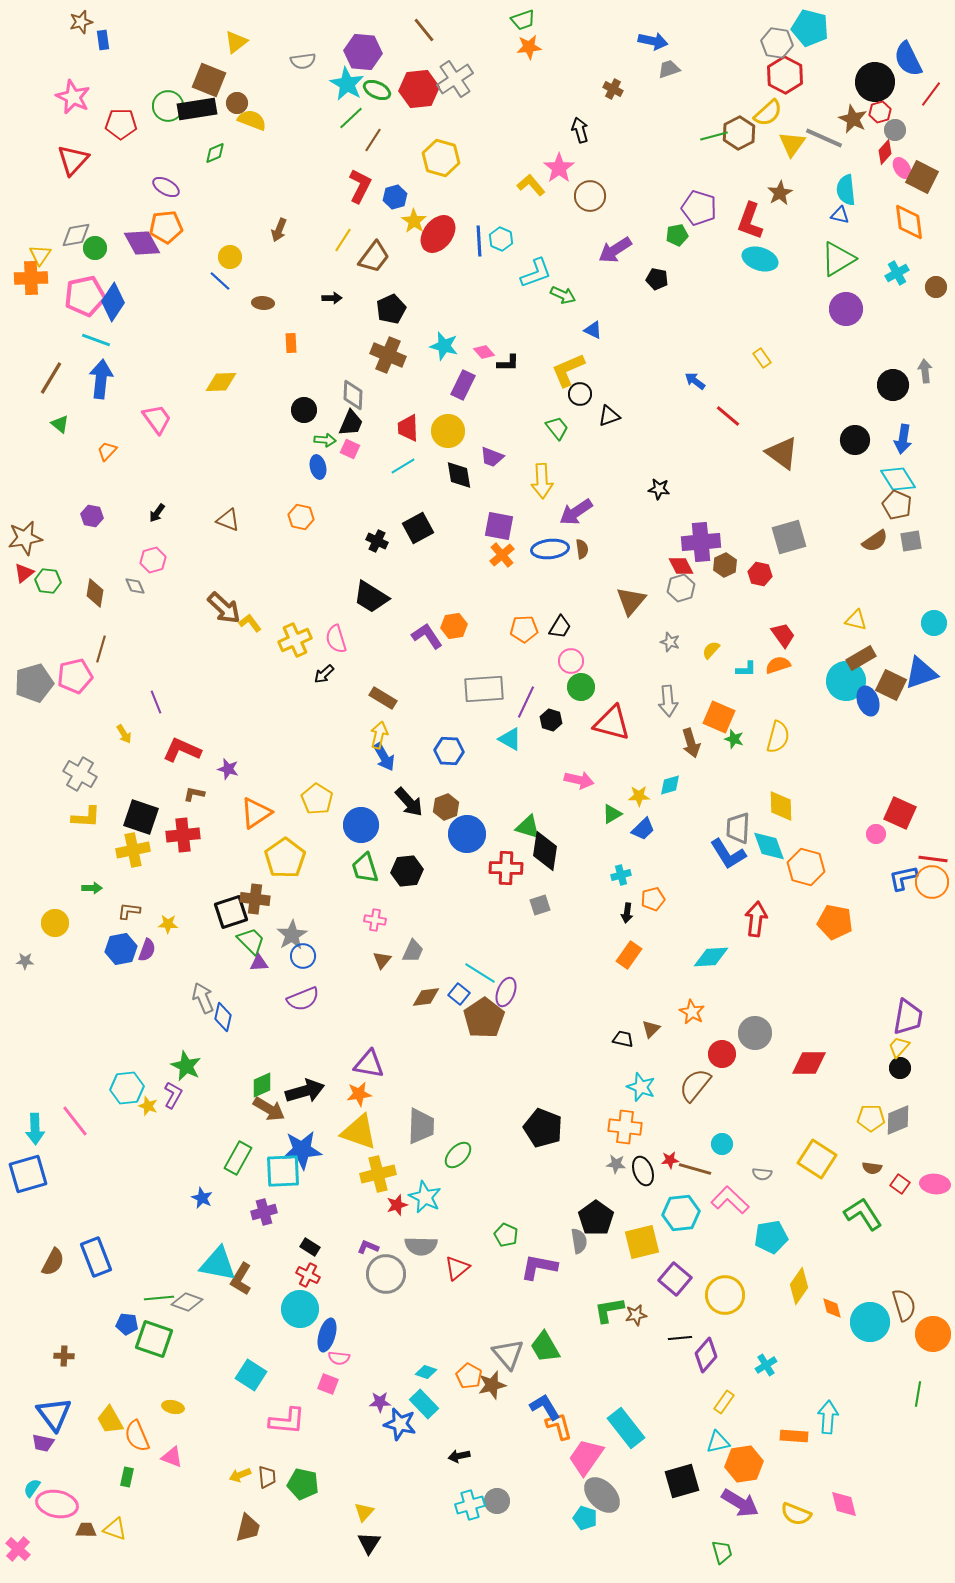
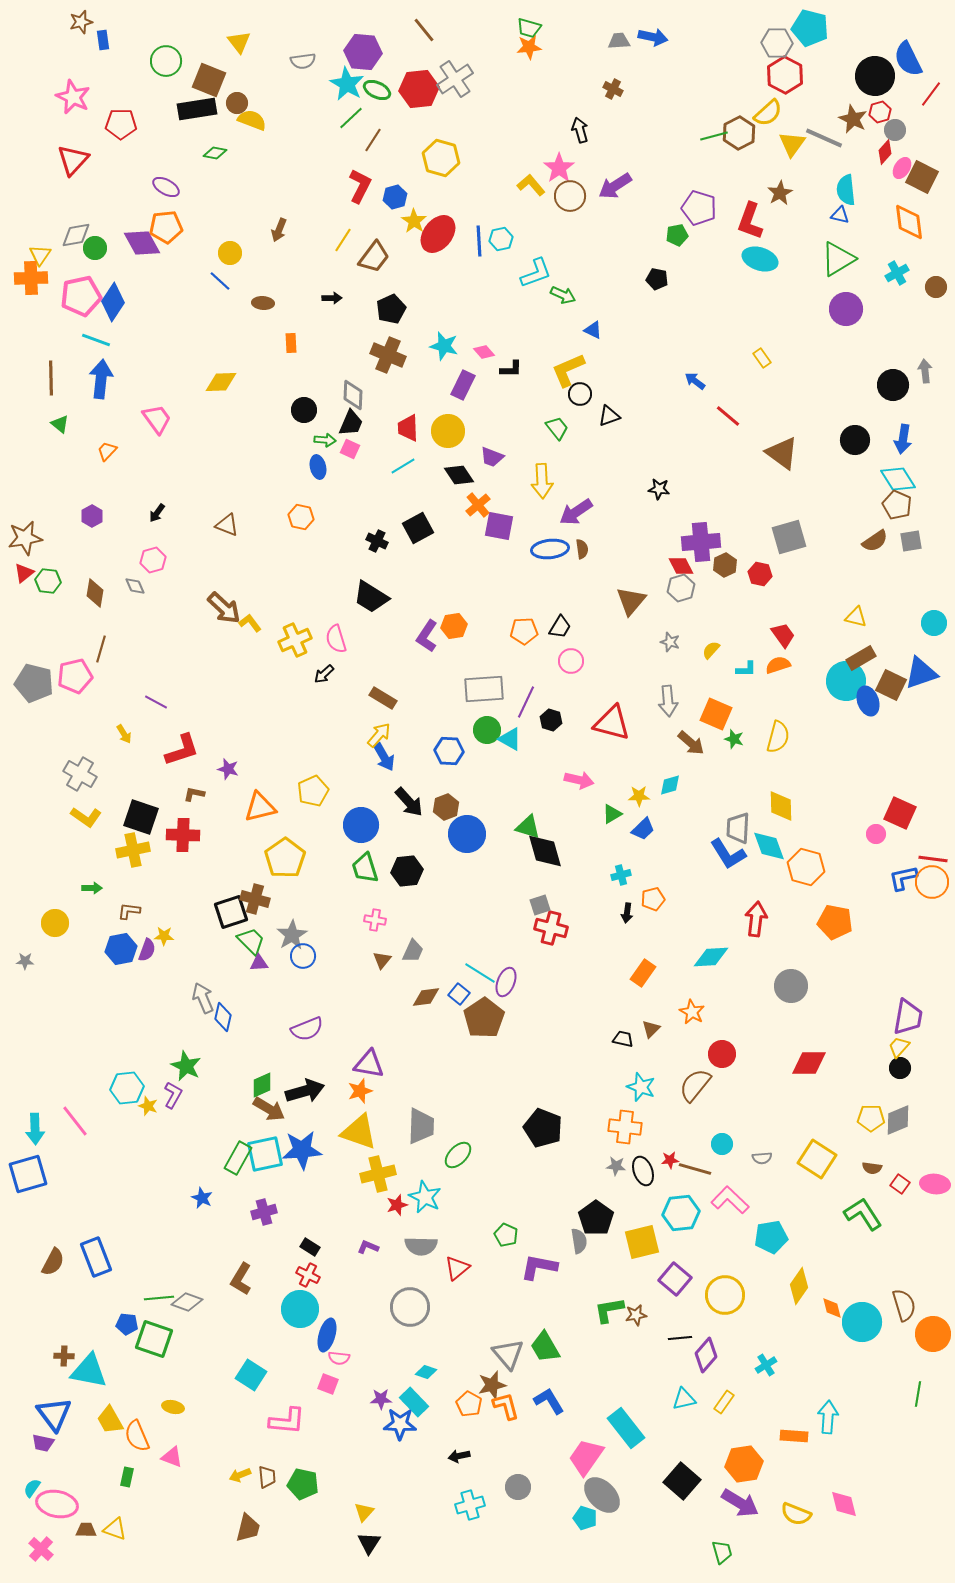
green trapezoid at (523, 20): moved 6 px right, 8 px down; rotated 35 degrees clockwise
blue arrow at (653, 41): moved 4 px up
yellow triangle at (236, 42): moved 3 px right; rotated 30 degrees counterclockwise
gray hexagon at (777, 43): rotated 8 degrees counterclockwise
gray trapezoid at (669, 69): moved 50 px left, 28 px up; rotated 15 degrees clockwise
black circle at (875, 82): moved 6 px up
green circle at (168, 106): moved 2 px left, 45 px up
green diamond at (215, 153): rotated 35 degrees clockwise
pink ellipse at (902, 168): rotated 65 degrees clockwise
brown circle at (590, 196): moved 20 px left
cyan hexagon at (501, 239): rotated 25 degrees clockwise
purple arrow at (615, 250): moved 64 px up
yellow circle at (230, 257): moved 4 px up
pink pentagon at (85, 296): moved 4 px left
black L-shape at (508, 363): moved 3 px right, 6 px down
brown line at (51, 378): rotated 32 degrees counterclockwise
black diamond at (459, 475): rotated 24 degrees counterclockwise
purple hexagon at (92, 516): rotated 20 degrees clockwise
brown triangle at (228, 520): moved 1 px left, 5 px down
orange cross at (502, 555): moved 24 px left, 50 px up
yellow triangle at (856, 620): moved 3 px up
orange pentagon at (524, 629): moved 2 px down
purple L-shape at (427, 636): rotated 112 degrees counterclockwise
gray pentagon at (34, 683): rotated 30 degrees clockwise
green circle at (581, 687): moved 94 px left, 43 px down
purple line at (156, 702): rotated 40 degrees counterclockwise
orange square at (719, 717): moved 3 px left, 3 px up
yellow arrow at (379, 735): rotated 28 degrees clockwise
brown arrow at (691, 743): rotated 32 degrees counterclockwise
red L-shape at (182, 750): rotated 138 degrees clockwise
yellow pentagon at (317, 799): moved 4 px left, 8 px up; rotated 16 degrees clockwise
orange triangle at (256, 813): moved 4 px right, 6 px up; rotated 20 degrees clockwise
yellow L-shape at (86, 817): rotated 32 degrees clockwise
red cross at (183, 835): rotated 8 degrees clockwise
black diamond at (545, 851): rotated 24 degrees counterclockwise
red cross at (506, 868): moved 45 px right, 60 px down; rotated 12 degrees clockwise
brown cross at (255, 899): rotated 8 degrees clockwise
yellow star at (168, 924): moved 4 px left, 12 px down
orange rectangle at (629, 955): moved 14 px right, 18 px down
purple ellipse at (506, 992): moved 10 px up
purple semicircle at (303, 999): moved 4 px right, 30 px down
gray circle at (755, 1033): moved 36 px right, 47 px up
orange star at (359, 1094): moved 1 px right, 3 px up; rotated 10 degrees counterclockwise
gray star at (616, 1164): moved 2 px down
cyan square at (283, 1171): moved 18 px left, 17 px up; rotated 9 degrees counterclockwise
gray semicircle at (762, 1174): moved 16 px up; rotated 12 degrees counterclockwise
cyan triangle at (218, 1264): moved 129 px left, 107 px down
gray circle at (386, 1274): moved 24 px right, 33 px down
cyan circle at (870, 1322): moved 8 px left
orange pentagon at (469, 1376): moved 28 px down
purple star at (380, 1402): moved 1 px right, 3 px up
cyan rectangle at (424, 1404): moved 10 px left, 2 px up
blue L-shape at (545, 1407): moved 4 px right, 6 px up
blue star at (400, 1424): rotated 12 degrees counterclockwise
orange L-shape at (559, 1426): moved 53 px left, 20 px up
cyan triangle at (718, 1442): moved 34 px left, 43 px up
black square at (682, 1481): rotated 33 degrees counterclockwise
gray circle at (497, 1501): moved 21 px right, 14 px up
pink cross at (18, 1549): moved 23 px right
